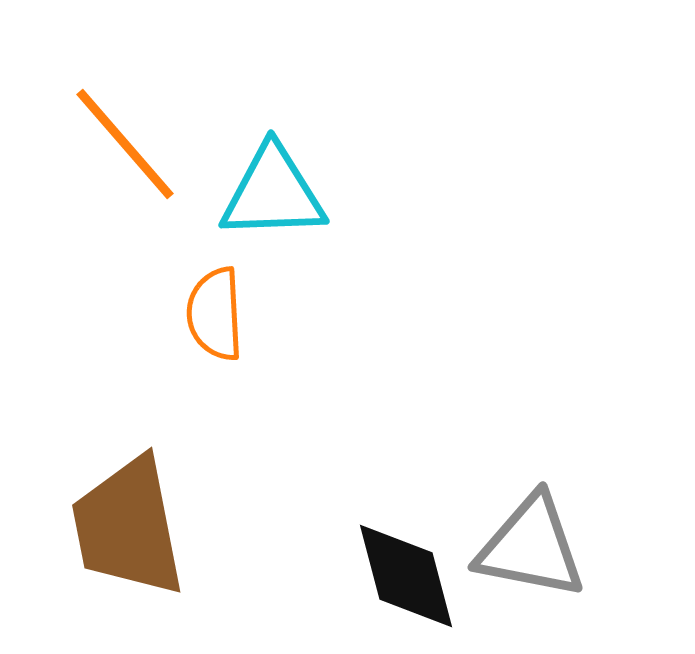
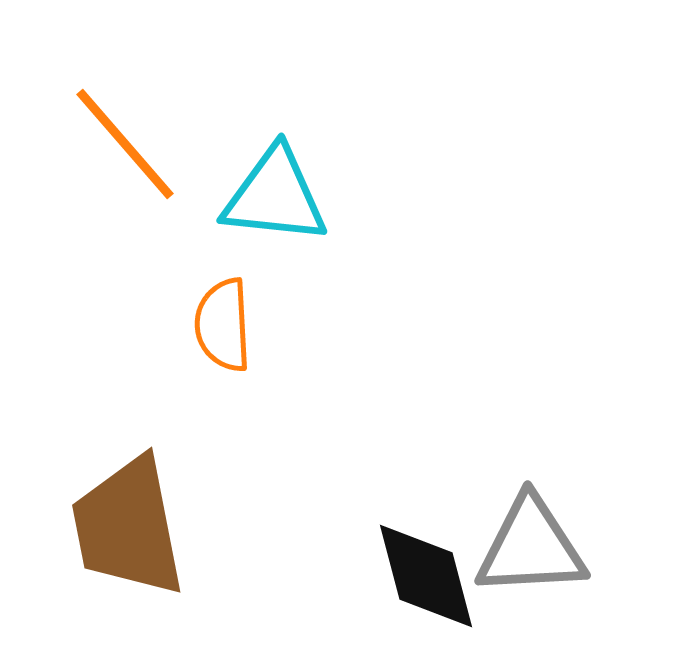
cyan triangle: moved 2 px right, 3 px down; rotated 8 degrees clockwise
orange semicircle: moved 8 px right, 11 px down
gray triangle: rotated 14 degrees counterclockwise
black diamond: moved 20 px right
